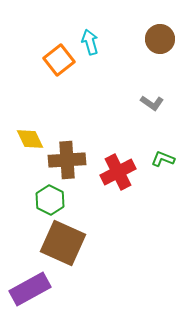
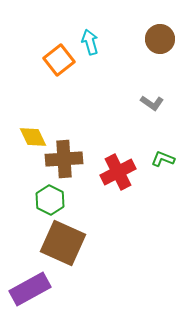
yellow diamond: moved 3 px right, 2 px up
brown cross: moved 3 px left, 1 px up
